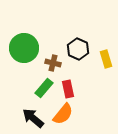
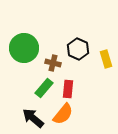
red rectangle: rotated 18 degrees clockwise
